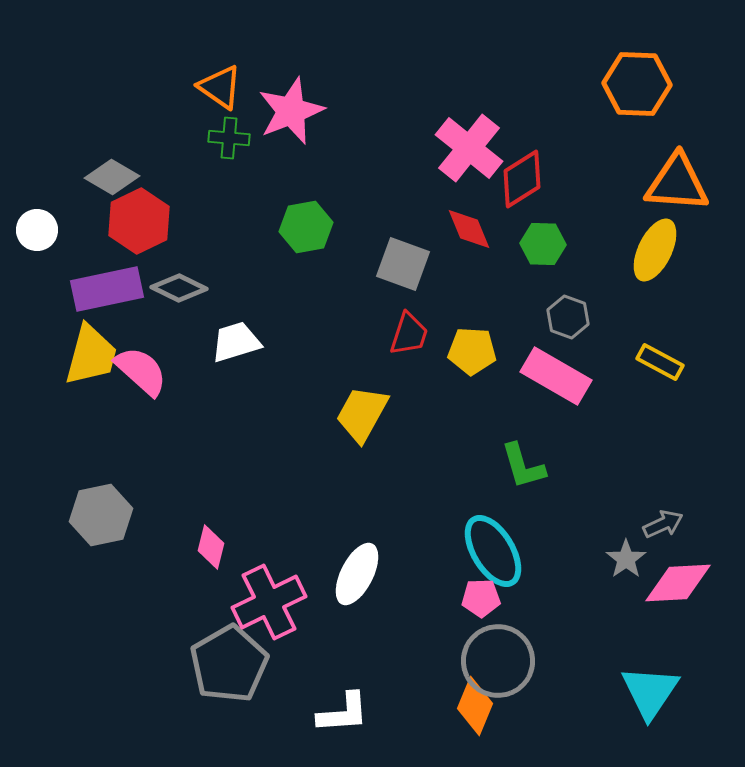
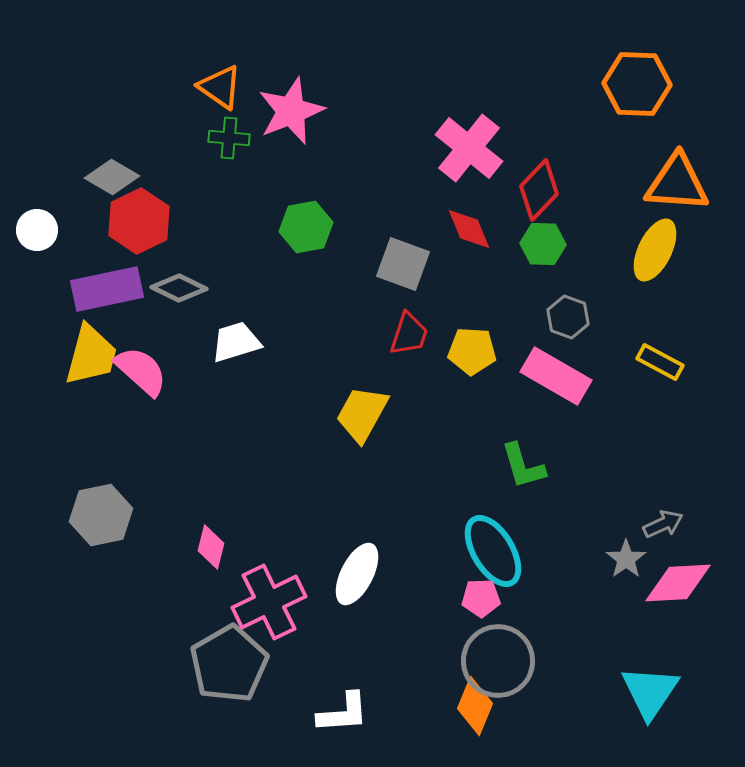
red diamond at (522, 179): moved 17 px right, 11 px down; rotated 14 degrees counterclockwise
